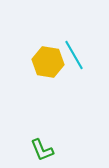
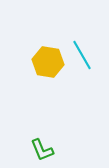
cyan line: moved 8 px right
